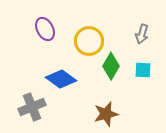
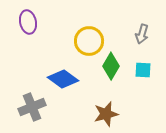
purple ellipse: moved 17 px left, 7 px up; rotated 15 degrees clockwise
blue diamond: moved 2 px right
